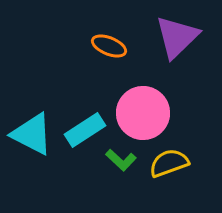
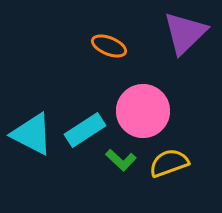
purple triangle: moved 8 px right, 4 px up
pink circle: moved 2 px up
